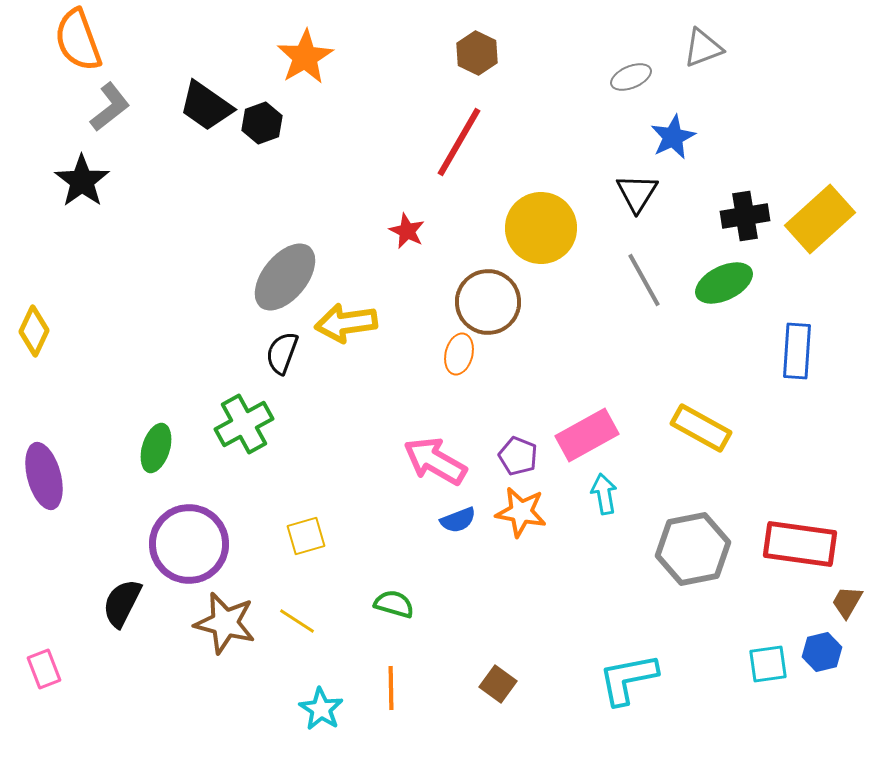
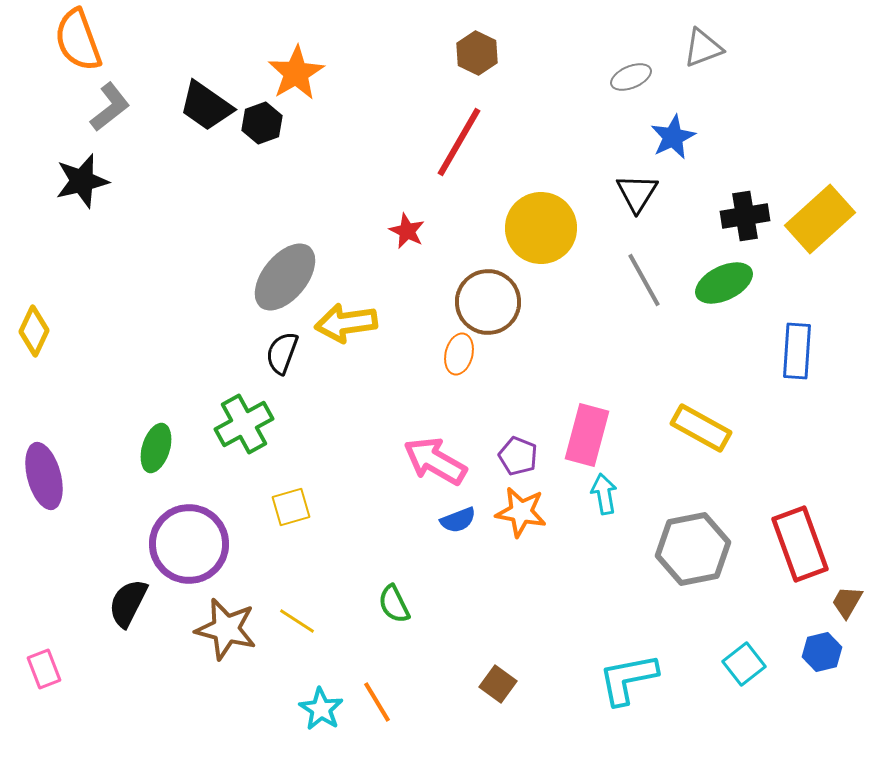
orange star at (305, 57): moved 9 px left, 16 px down
black star at (82, 181): rotated 22 degrees clockwise
pink rectangle at (587, 435): rotated 46 degrees counterclockwise
yellow square at (306, 536): moved 15 px left, 29 px up
red rectangle at (800, 544): rotated 62 degrees clockwise
black semicircle at (122, 603): moved 6 px right
green semicircle at (394, 604): rotated 132 degrees counterclockwise
brown star at (225, 623): moved 1 px right, 6 px down
cyan square at (768, 664): moved 24 px left; rotated 30 degrees counterclockwise
orange line at (391, 688): moved 14 px left, 14 px down; rotated 30 degrees counterclockwise
